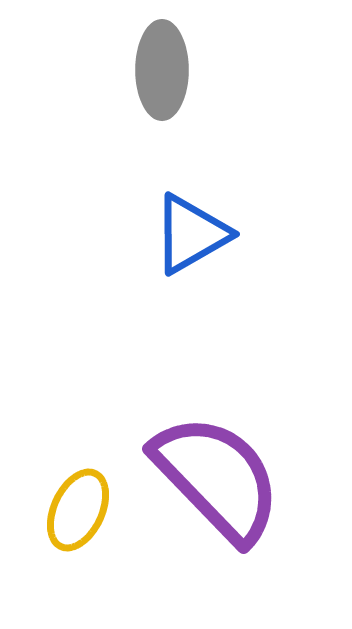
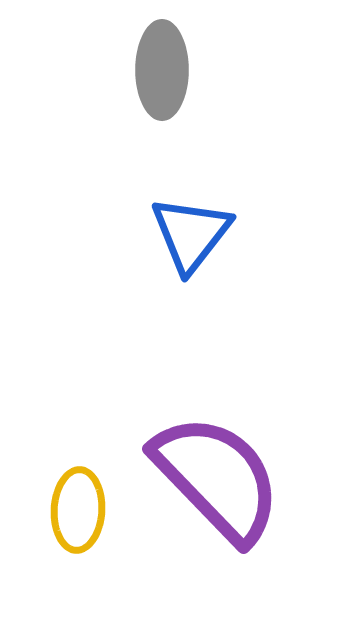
blue triangle: rotated 22 degrees counterclockwise
yellow ellipse: rotated 22 degrees counterclockwise
